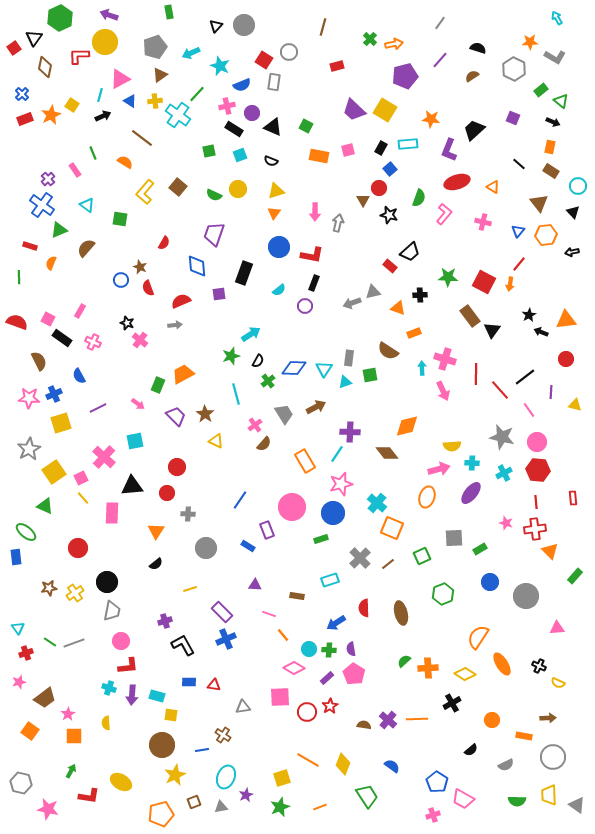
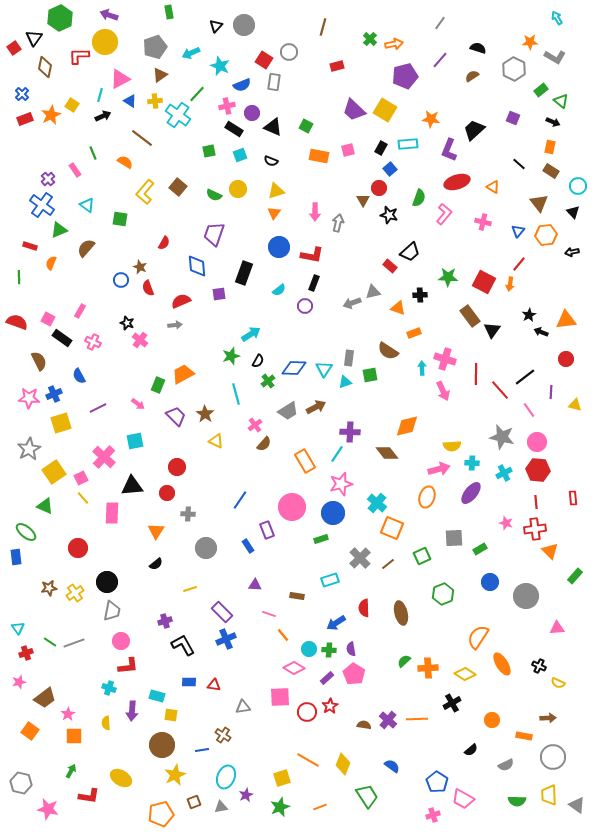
gray trapezoid at (284, 414): moved 4 px right, 3 px up; rotated 90 degrees clockwise
blue rectangle at (248, 546): rotated 24 degrees clockwise
purple arrow at (132, 695): moved 16 px down
yellow ellipse at (121, 782): moved 4 px up
